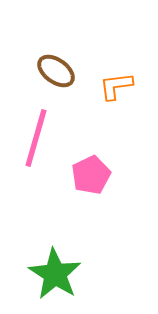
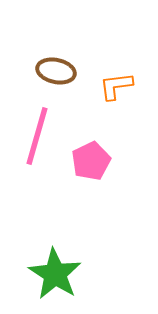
brown ellipse: rotated 24 degrees counterclockwise
pink line: moved 1 px right, 2 px up
pink pentagon: moved 14 px up
